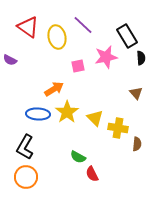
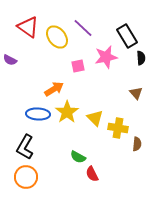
purple line: moved 3 px down
yellow ellipse: rotated 25 degrees counterclockwise
